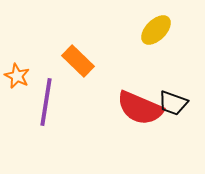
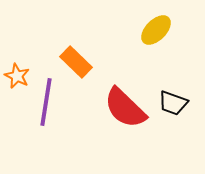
orange rectangle: moved 2 px left, 1 px down
red semicircle: moved 15 px left; rotated 21 degrees clockwise
